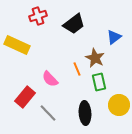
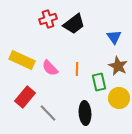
red cross: moved 10 px right, 3 px down
blue triangle: rotated 28 degrees counterclockwise
yellow rectangle: moved 5 px right, 15 px down
brown star: moved 23 px right, 8 px down
orange line: rotated 24 degrees clockwise
pink semicircle: moved 11 px up
yellow circle: moved 7 px up
